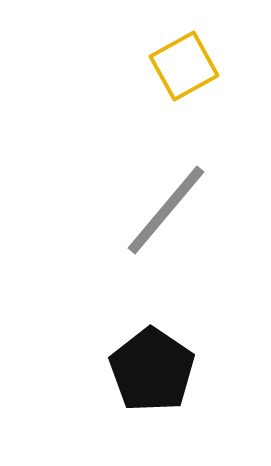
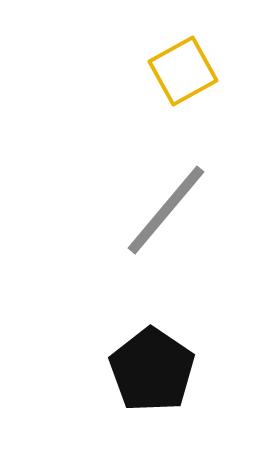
yellow square: moved 1 px left, 5 px down
